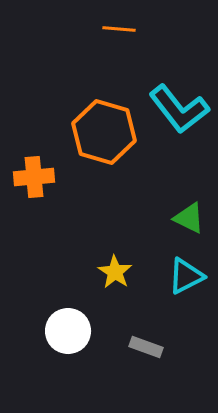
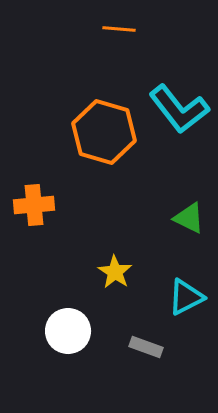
orange cross: moved 28 px down
cyan triangle: moved 21 px down
